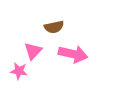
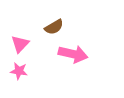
brown semicircle: rotated 18 degrees counterclockwise
pink triangle: moved 13 px left, 7 px up
